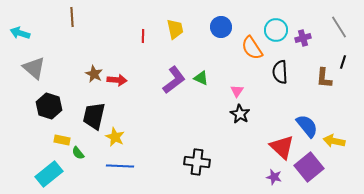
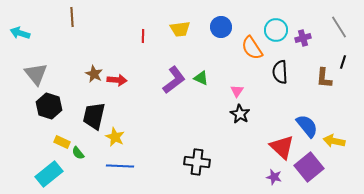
yellow trapezoid: moved 5 px right; rotated 95 degrees clockwise
gray triangle: moved 2 px right, 6 px down; rotated 10 degrees clockwise
yellow rectangle: moved 2 px down; rotated 14 degrees clockwise
